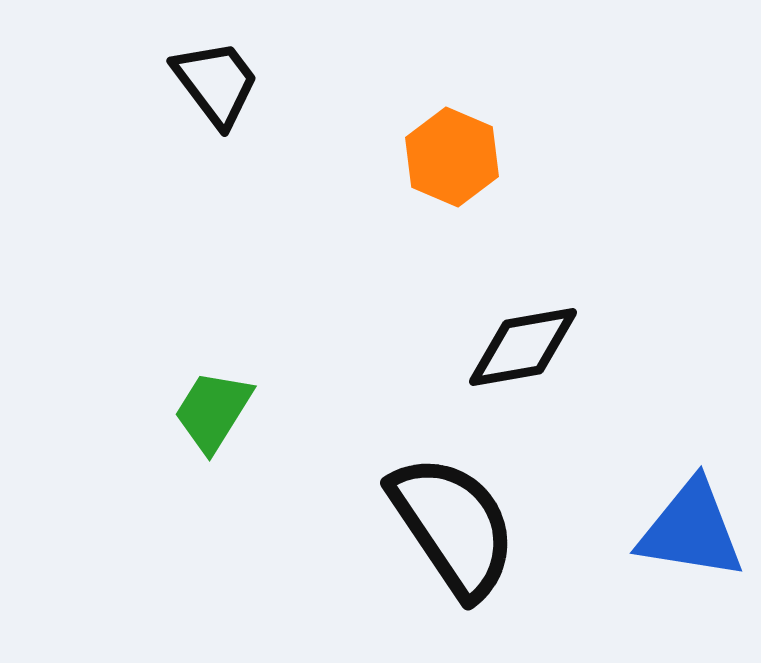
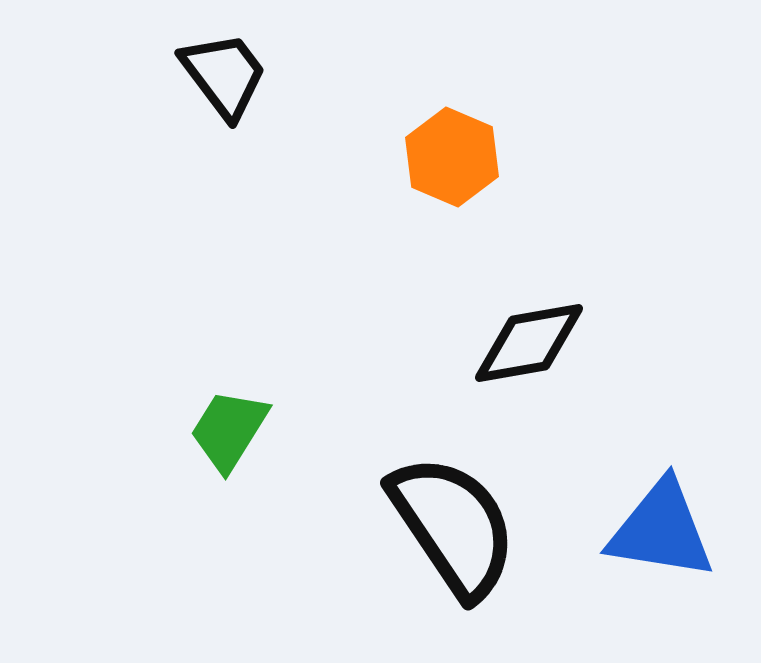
black trapezoid: moved 8 px right, 8 px up
black diamond: moved 6 px right, 4 px up
green trapezoid: moved 16 px right, 19 px down
blue triangle: moved 30 px left
